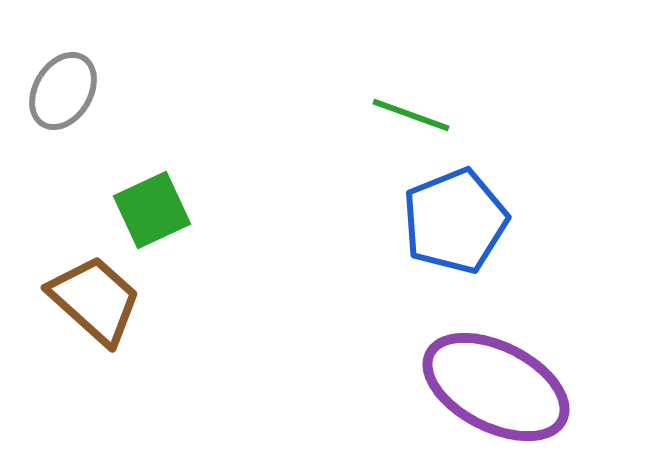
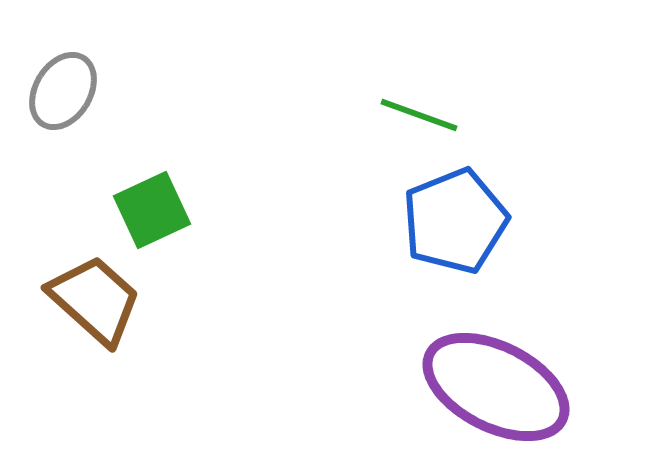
green line: moved 8 px right
